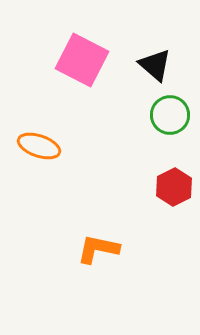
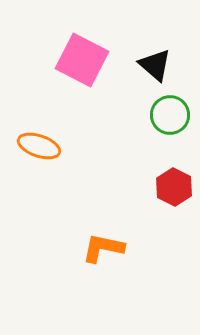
red hexagon: rotated 6 degrees counterclockwise
orange L-shape: moved 5 px right, 1 px up
